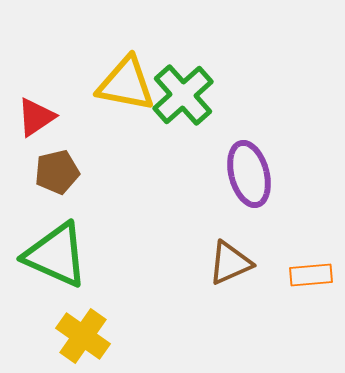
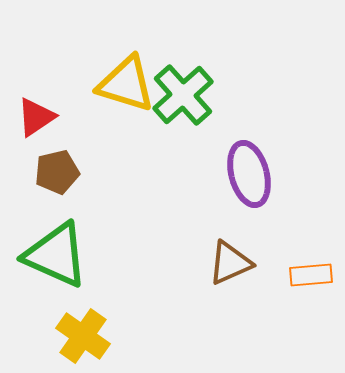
yellow triangle: rotated 6 degrees clockwise
